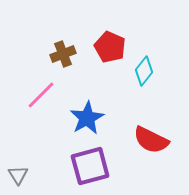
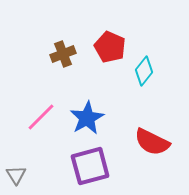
pink line: moved 22 px down
red semicircle: moved 1 px right, 2 px down
gray triangle: moved 2 px left
